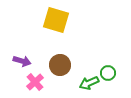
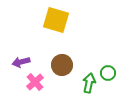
purple arrow: moved 1 px left, 1 px down; rotated 150 degrees clockwise
brown circle: moved 2 px right
green arrow: rotated 126 degrees clockwise
